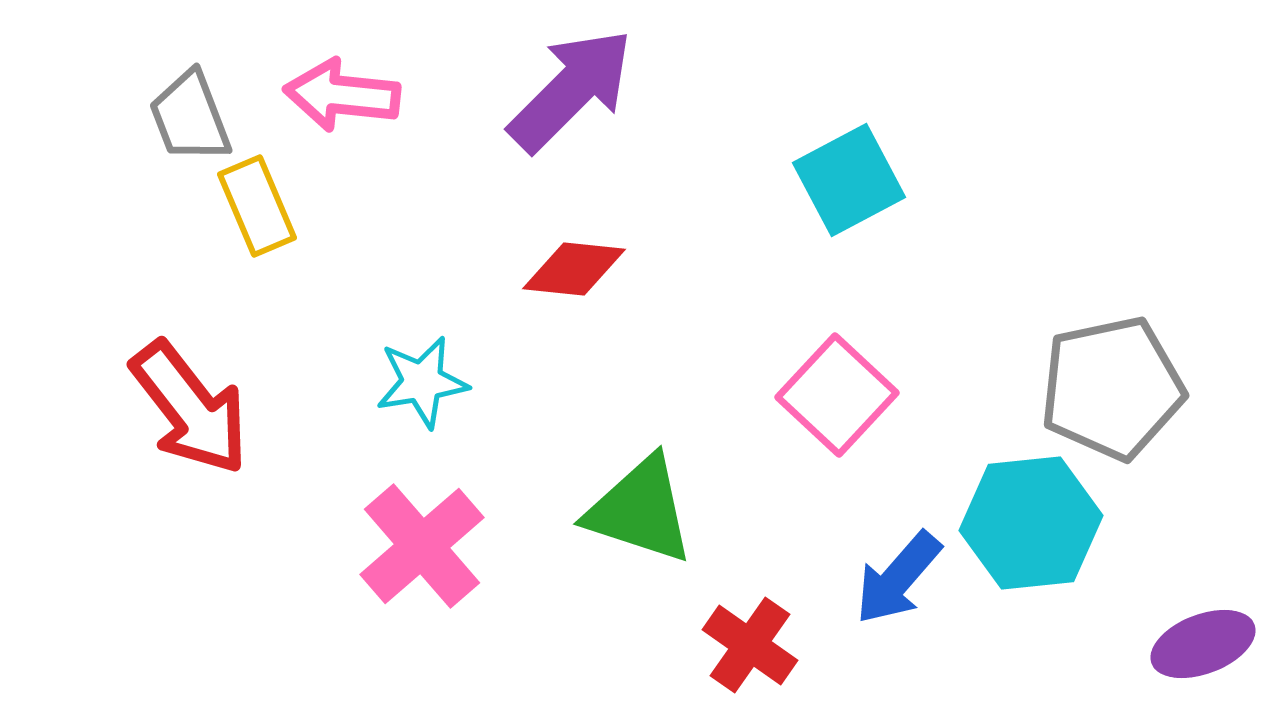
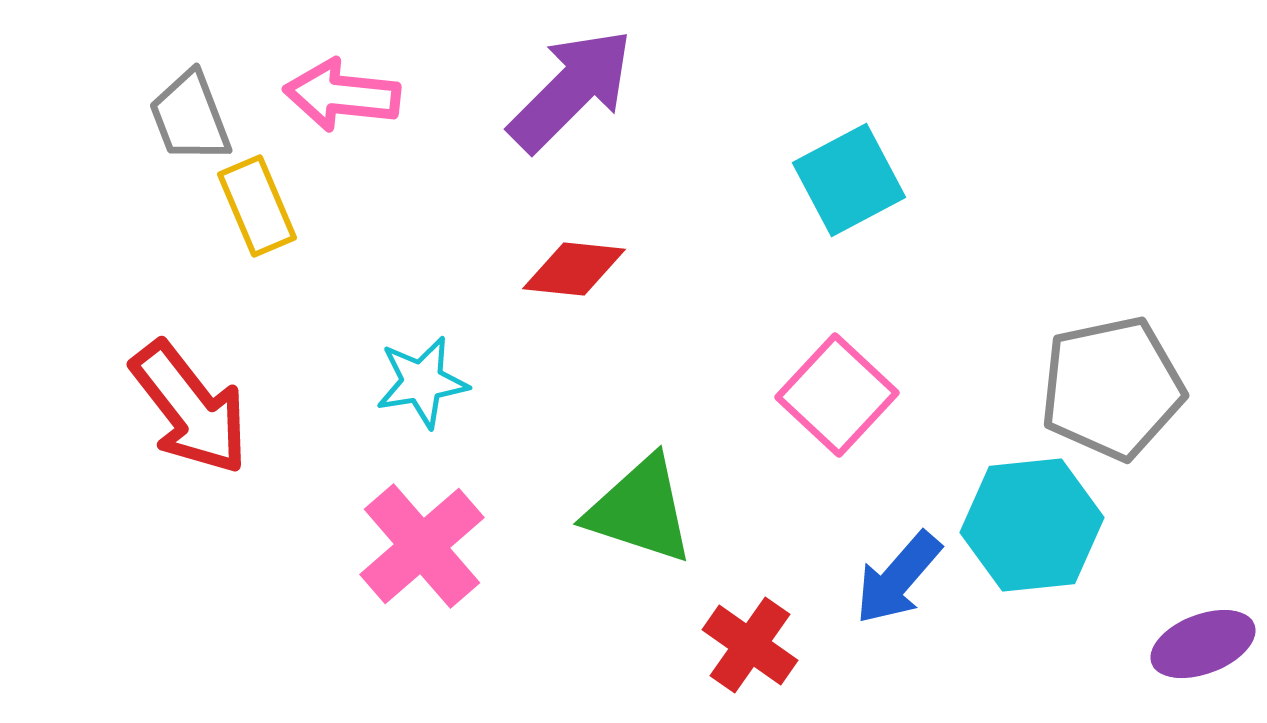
cyan hexagon: moved 1 px right, 2 px down
